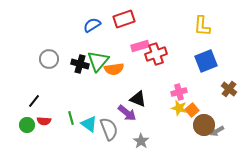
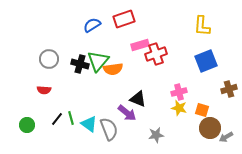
pink rectangle: moved 1 px up
orange semicircle: moved 1 px left
brown cross: rotated 35 degrees clockwise
black line: moved 23 px right, 18 px down
orange square: moved 10 px right; rotated 32 degrees counterclockwise
red semicircle: moved 31 px up
brown circle: moved 6 px right, 3 px down
gray arrow: moved 9 px right, 6 px down
gray star: moved 15 px right, 6 px up; rotated 28 degrees clockwise
